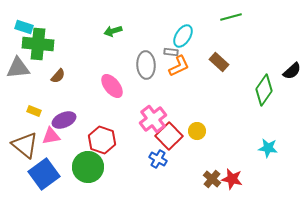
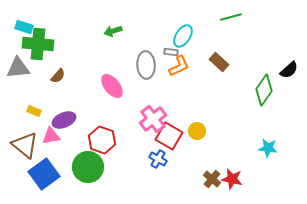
black semicircle: moved 3 px left, 1 px up
red square: rotated 16 degrees counterclockwise
